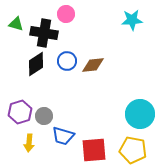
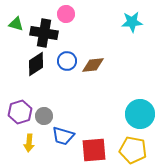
cyan star: moved 2 px down
